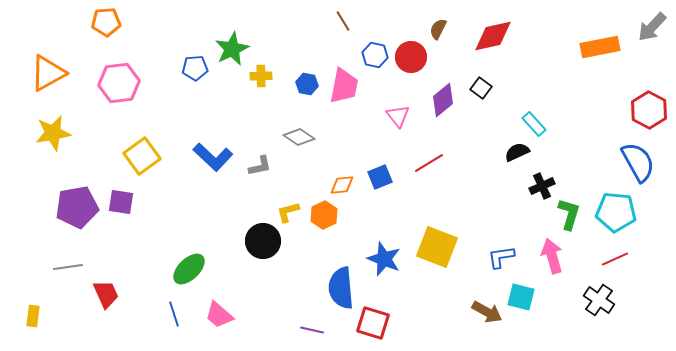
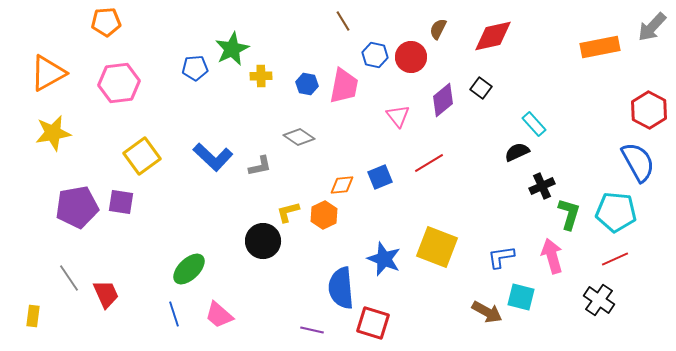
gray line at (68, 267): moved 1 px right, 11 px down; rotated 64 degrees clockwise
